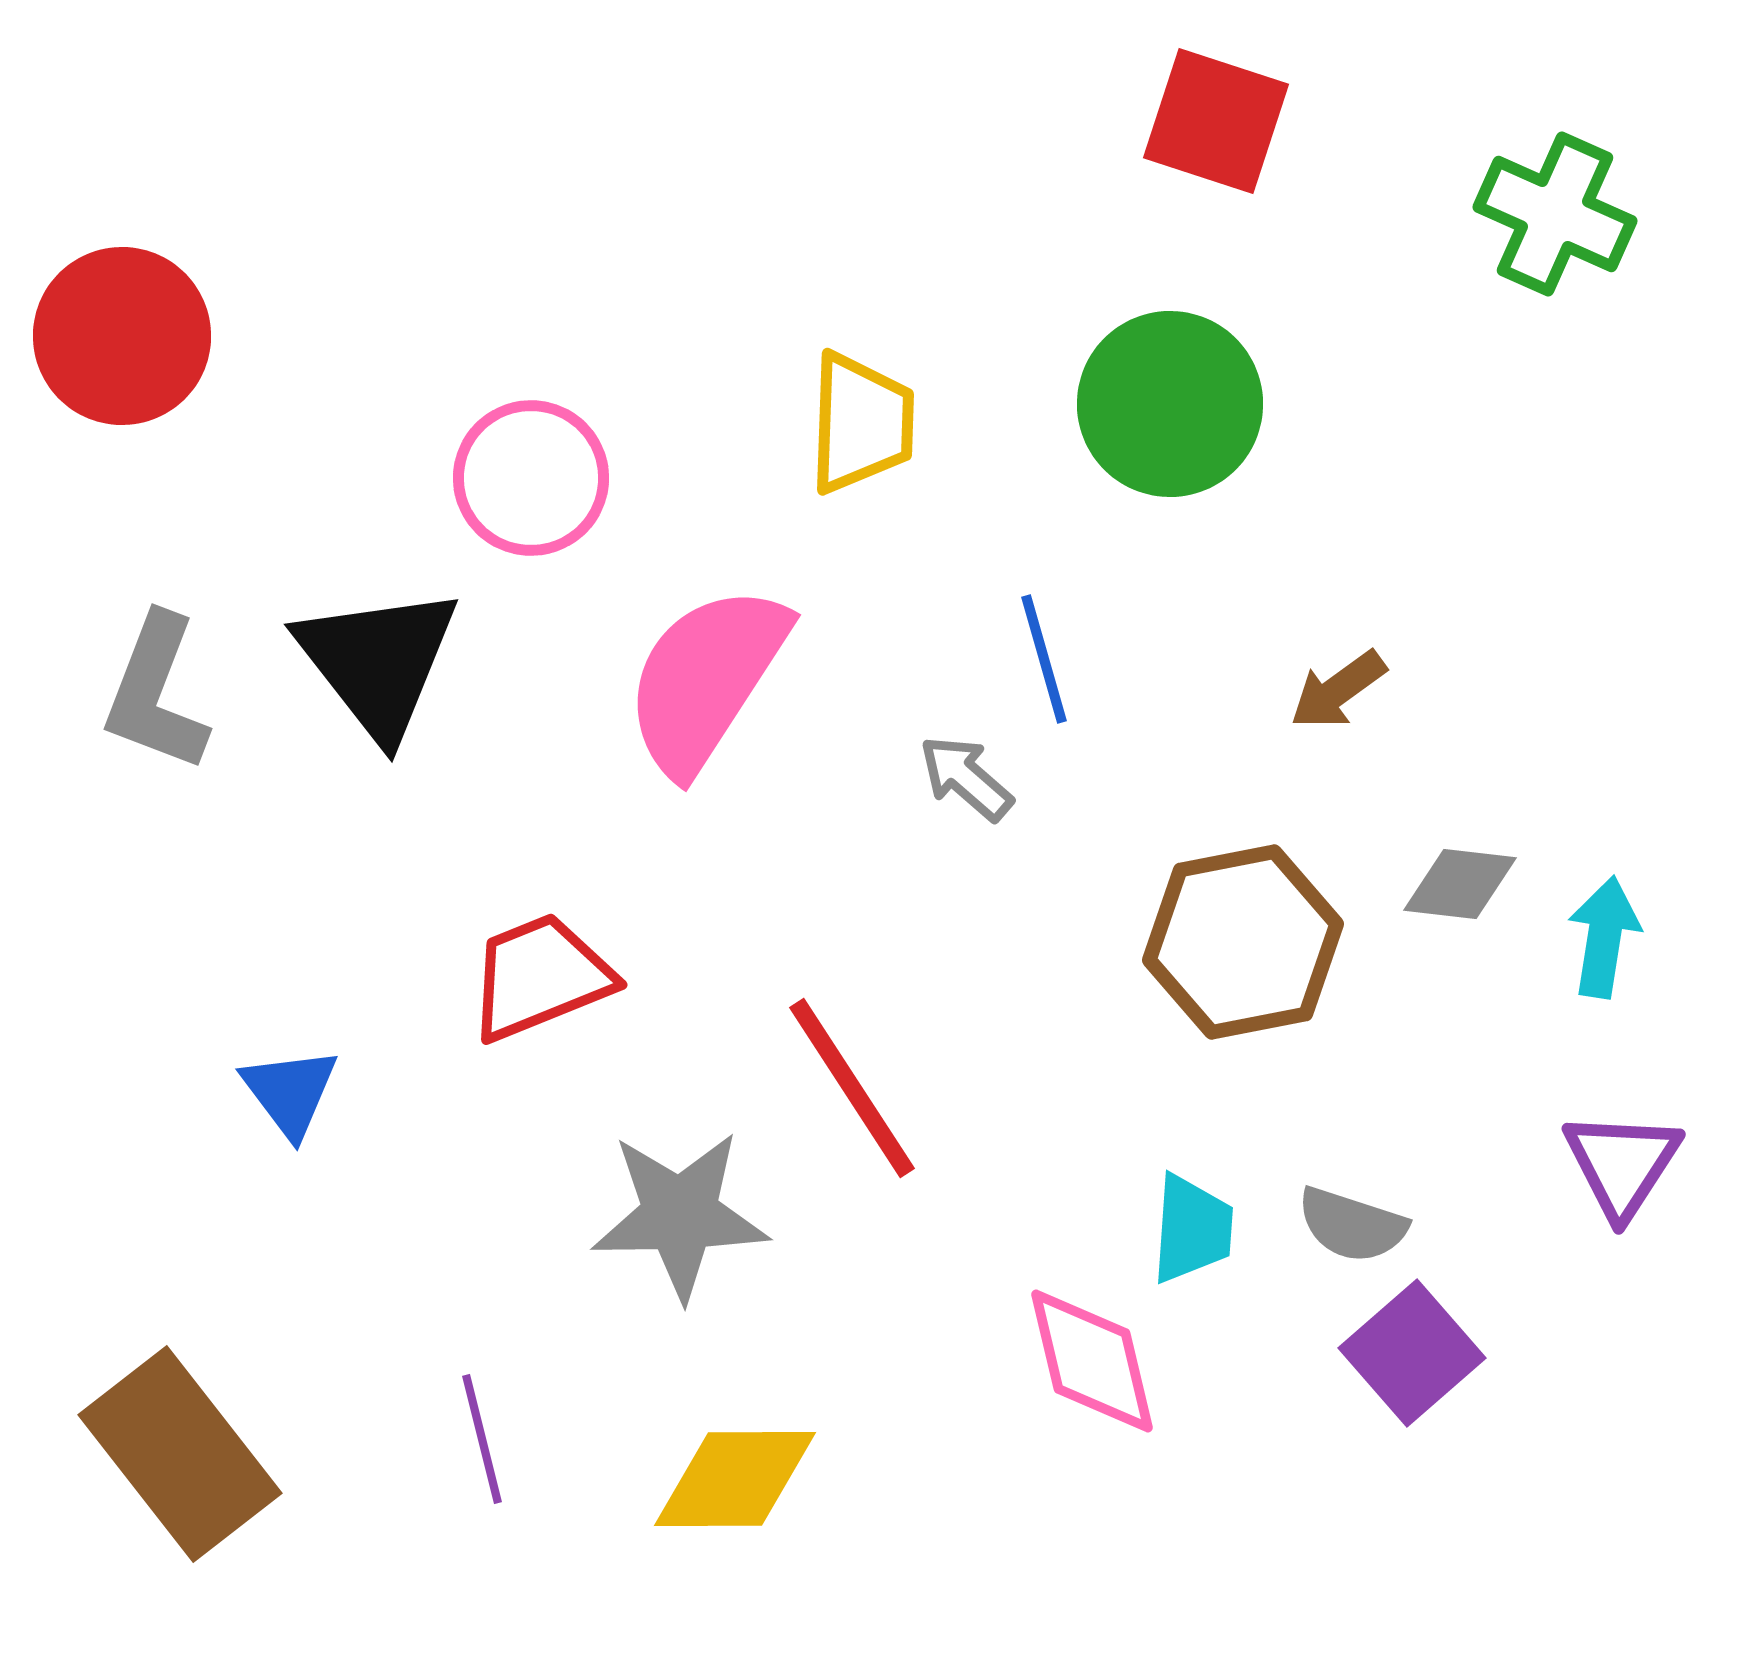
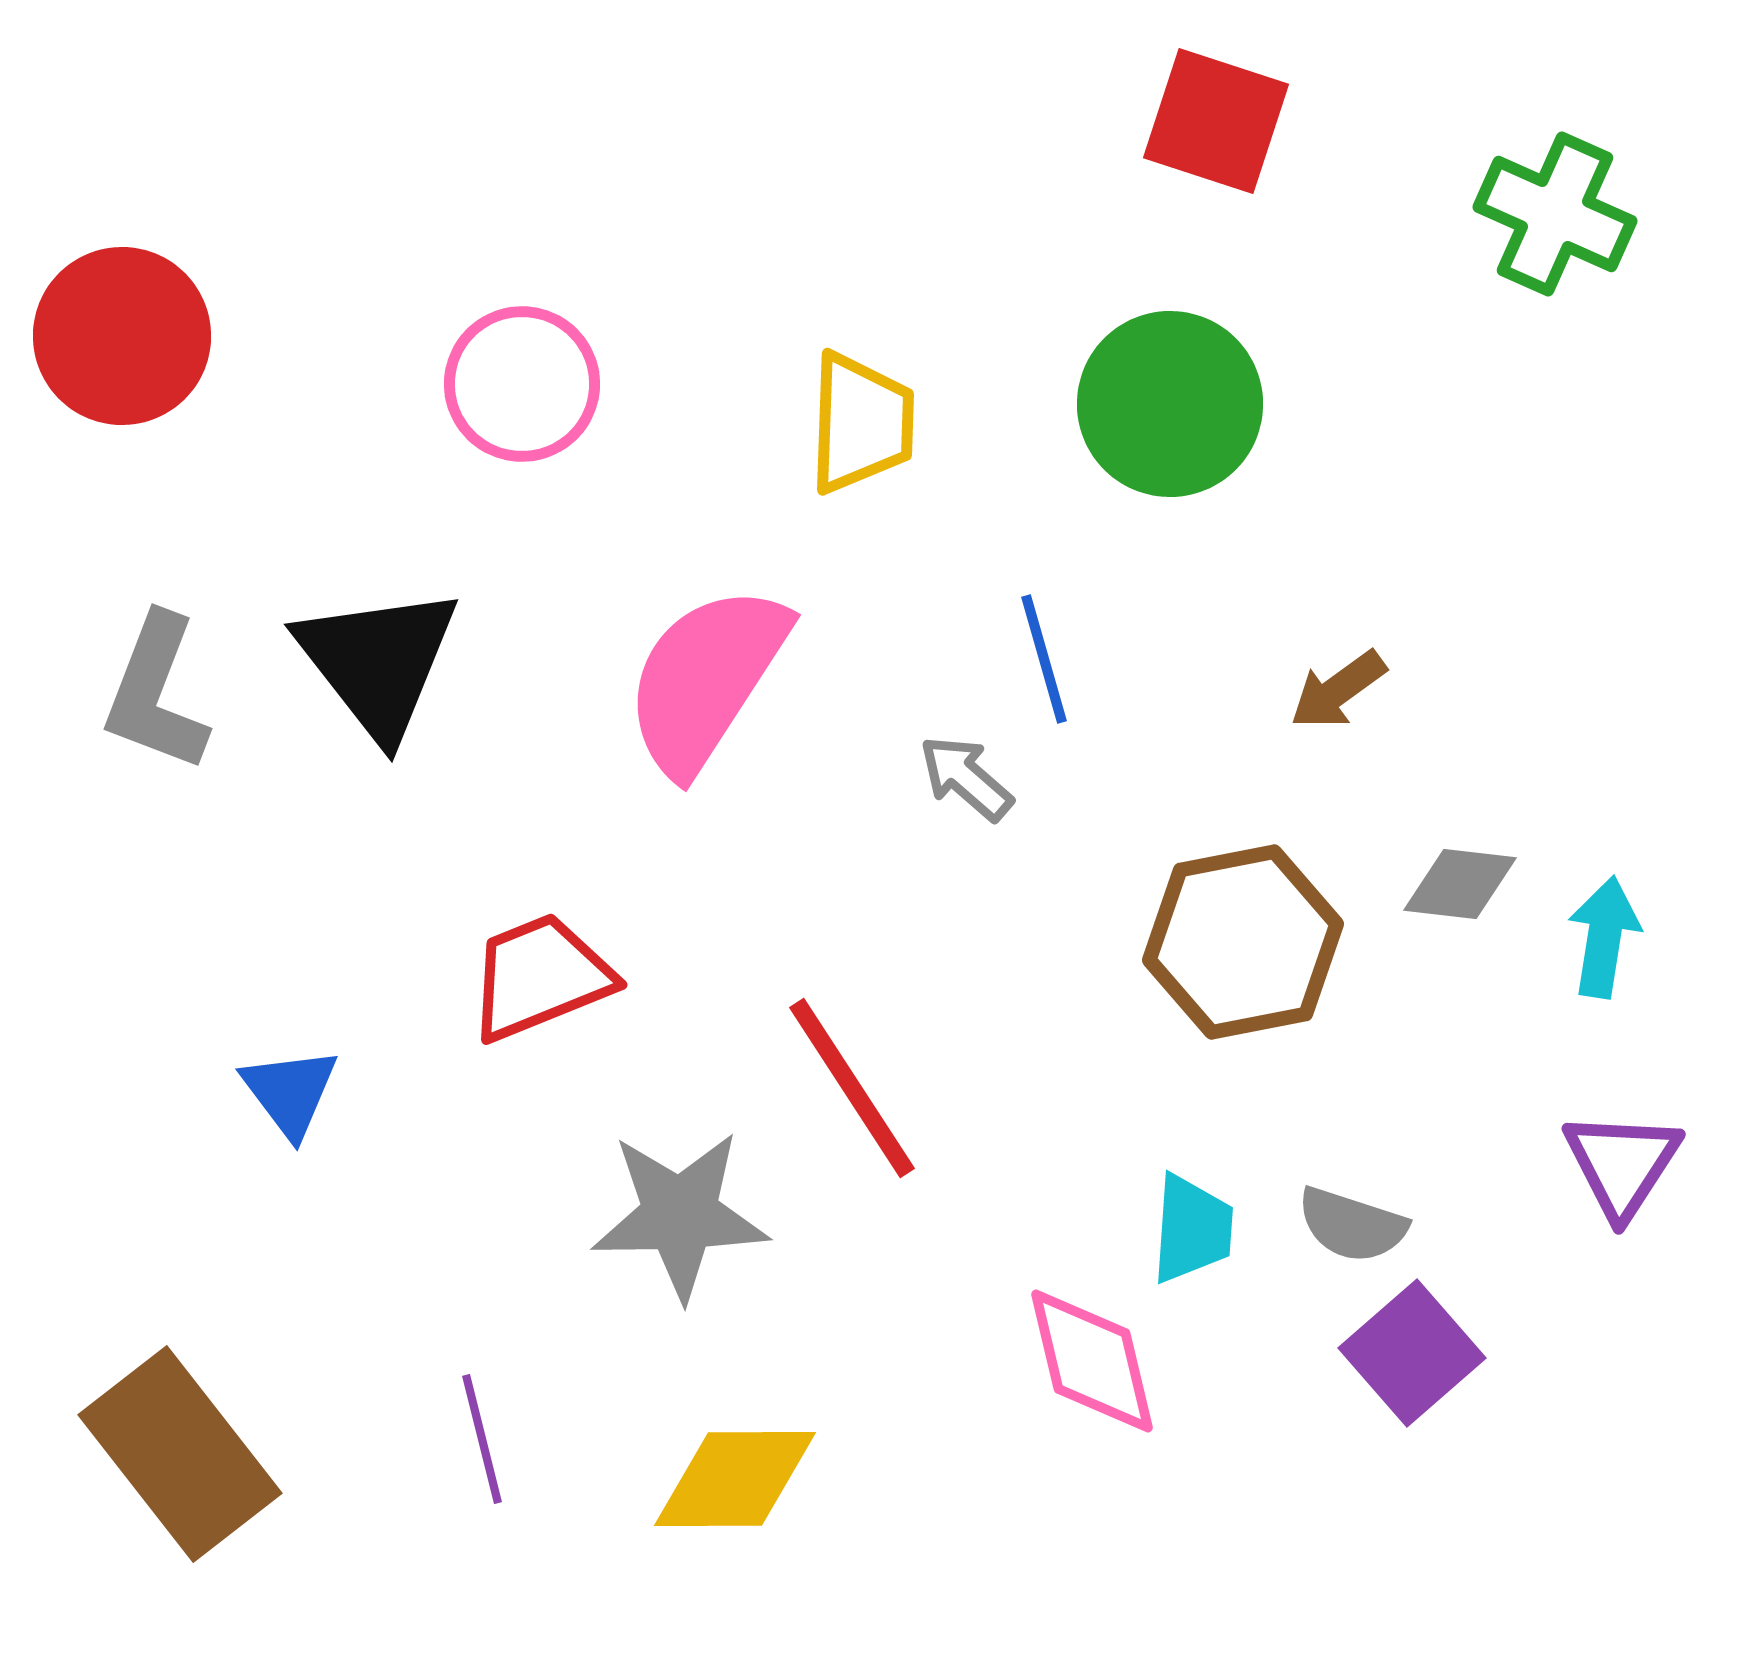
pink circle: moved 9 px left, 94 px up
